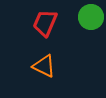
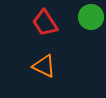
red trapezoid: rotated 56 degrees counterclockwise
